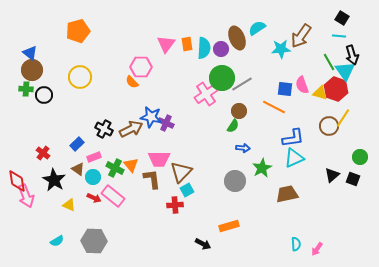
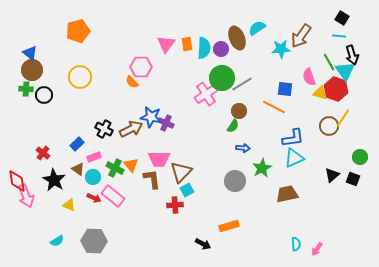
pink semicircle at (302, 85): moved 7 px right, 8 px up
